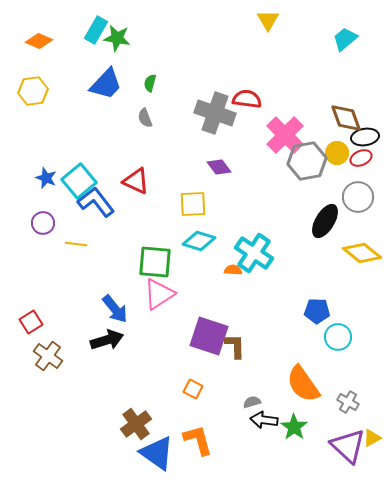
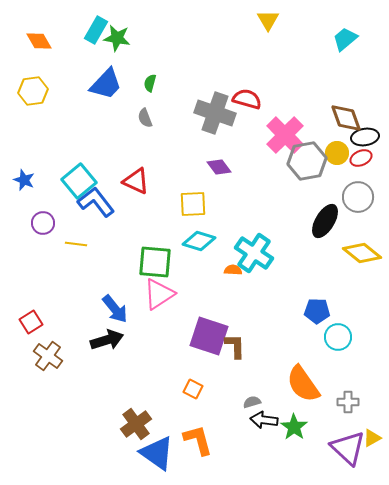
orange diamond at (39, 41): rotated 36 degrees clockwise
red semicircle at (247, 99): rotated 8 degrees clockwise
blue star at (46, 178): moved 22 px left, 2 px down
gray cross at (348, 402): rotated 30 degrees counterclockwise
purple triangle at (348, 446): moved 2 px down
